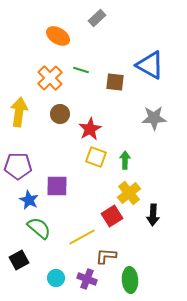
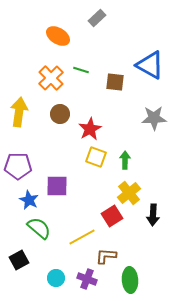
orange cross: moved 1 px right
